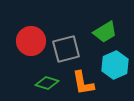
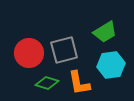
red circle: moved 2 px left, 12 px down
gray square: moved 2 px left, 1 px down
cyan hexagon: moved 4 px left; rotated 16 degrees clockwise
orange L-shape: moved 4 px left
